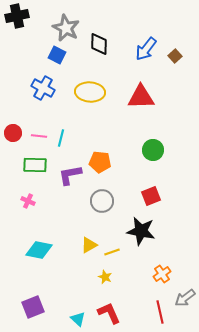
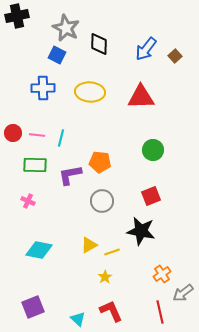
blue cross: rotated 30 degrees counterclockwise
pink line: moved 2 px left, 1 px up
yellow star: rotated 16 degrees clockwise
gray arrow: moved 2 px left, 5 px up
red L-shape: moved 2 px right, 2 px up
